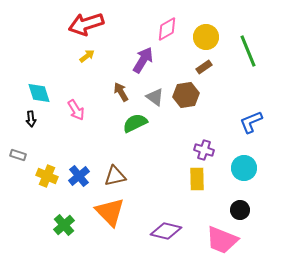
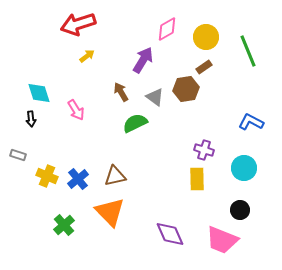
red arrow: moved 8 px left
brown hexagon: moved 6 px up
blue L-shape: rotated 50 degrees clockwise
blue cross: moved 1 px left, 3 px down
purple diamond: moved 4 px right, 3 px down; rotated 52 degrees clockwise
